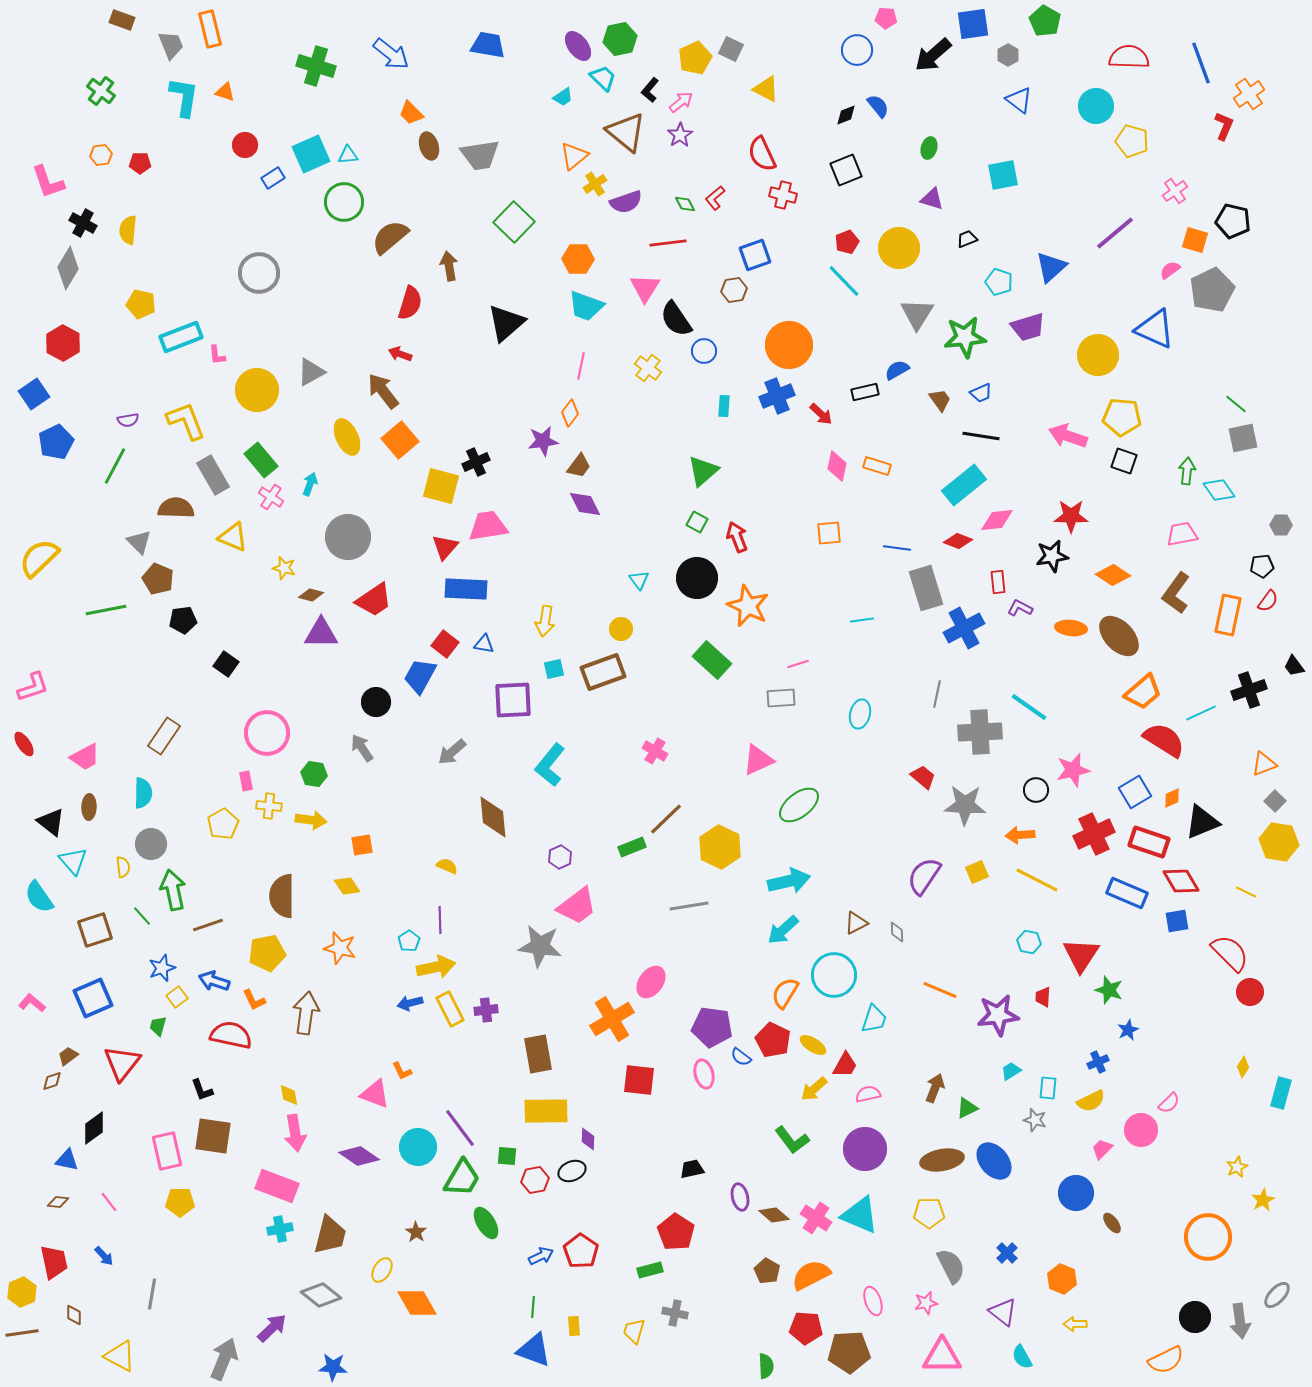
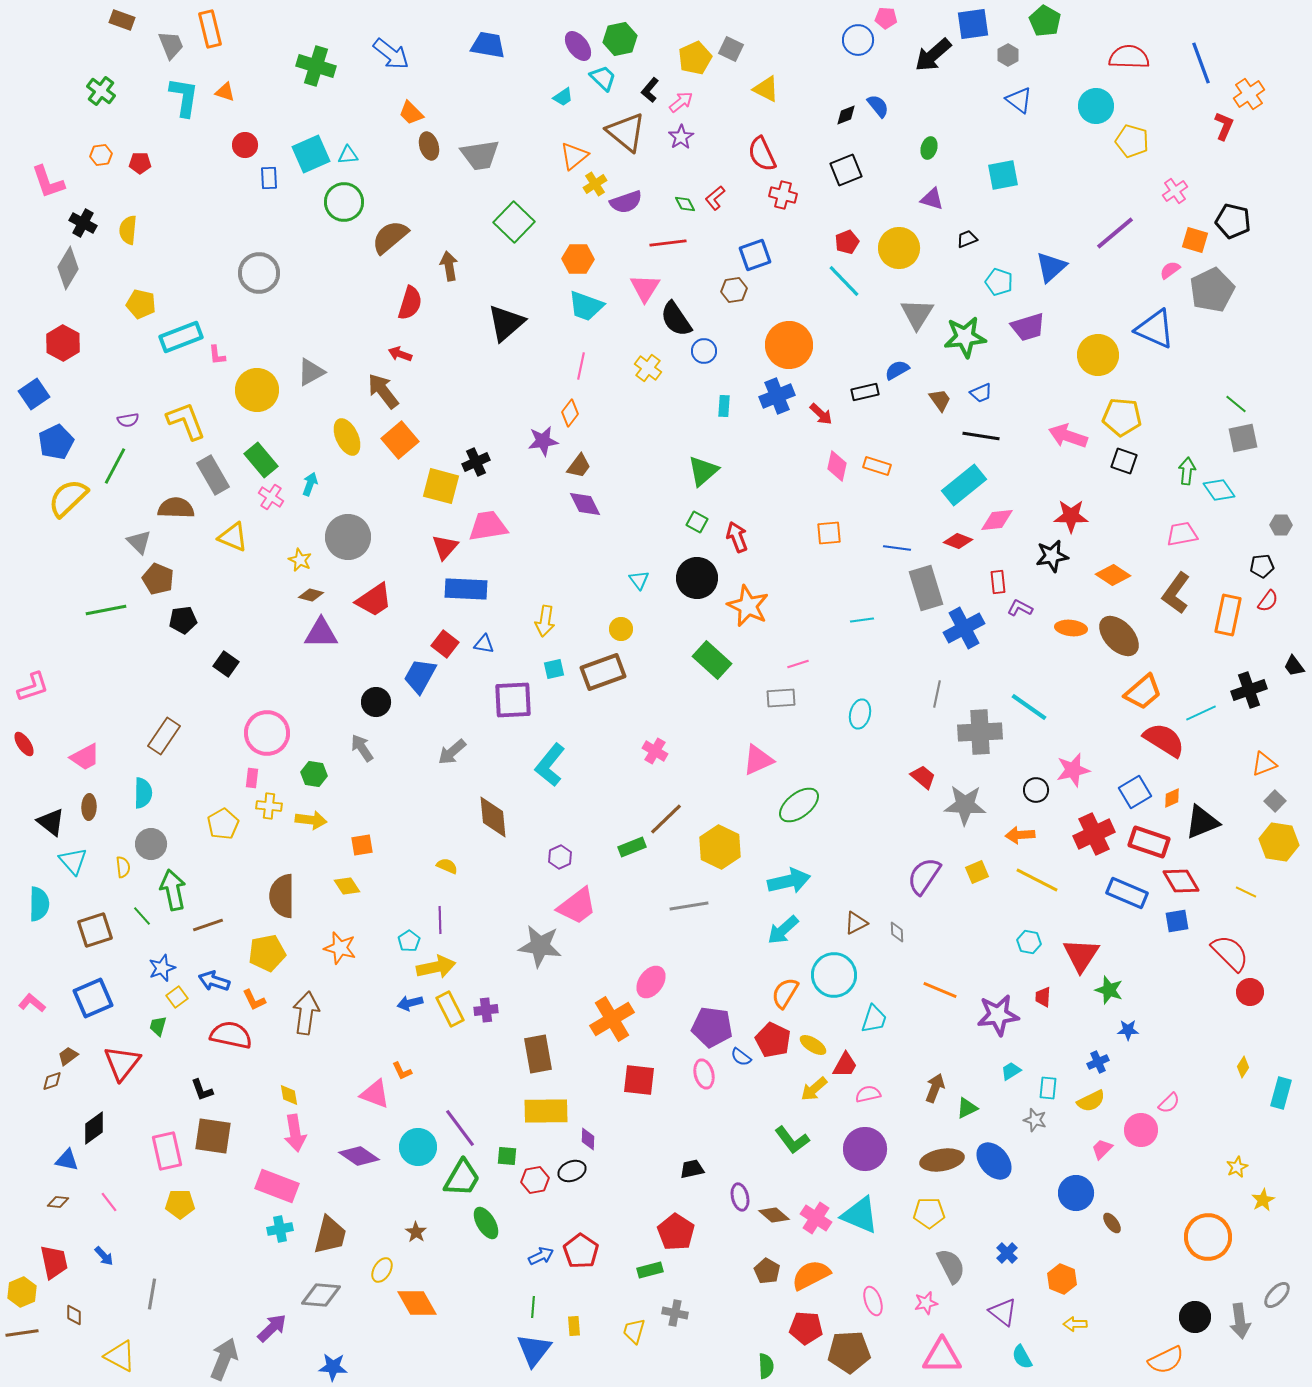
blue circle at (857, 50): moved 1 px right, 10 px up
purple star at (680, 135): moved 1 px right, 2 px down
blue rectangle at (273, 178): moved 4 px left; rotated 60 degrees counterclockwise
yellow semicircle at (39, 558): moved 29 px right, 60 px up
yellow star at (284, 568): moved 16 px right, 8 px up; rotated 10 degrees clockwise
pink rectangle at (246, 781): moved 6 px right, 3 px up; rotated 18 degrees clockwise
cyan semicircle at (39, 897): moved 7 px down; rotated 144 degrees counterclockwise
blue star at (1128, 1030): rotated 25 degrees clockwise
yellow pentagon at (180, 1202): moved 2 px down
gray diamond at (321, 1295): rotated 33 degrees counterclockwise
blue triangle at (534, 1350): rotated 48 degrees clockwise
